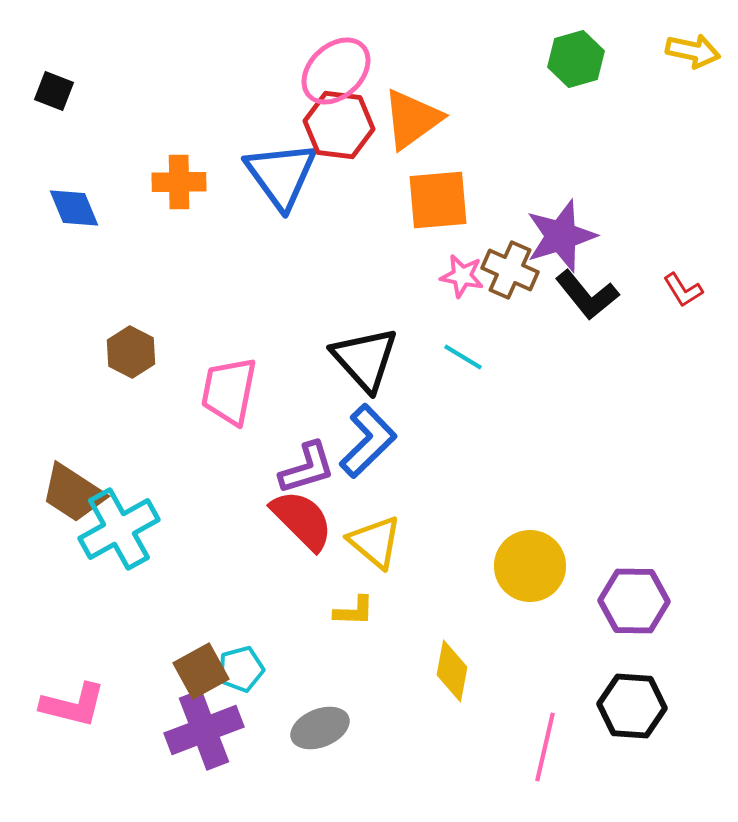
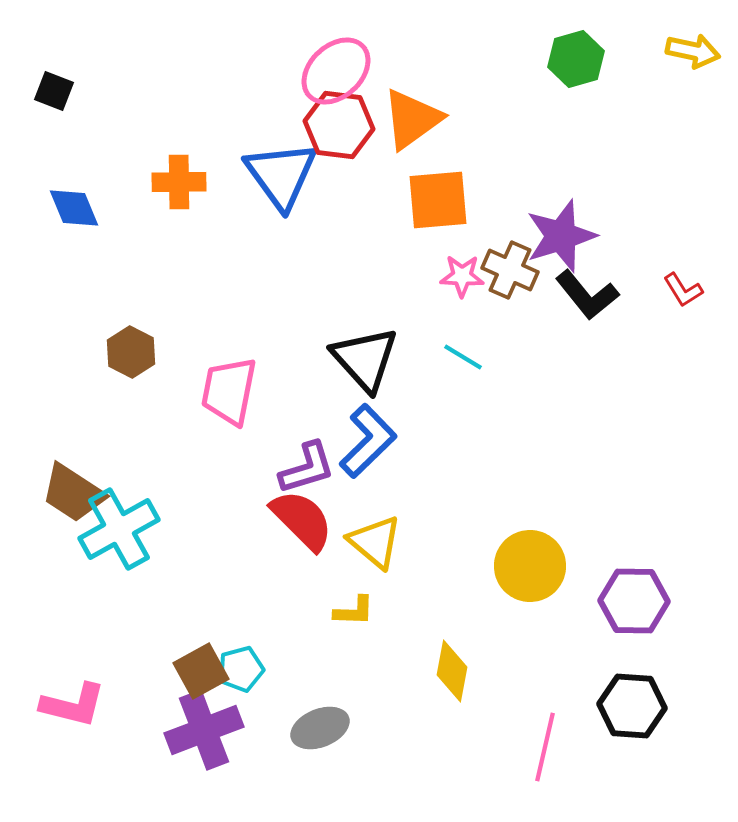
pink star: rotated 9 degrees counterclockwise
